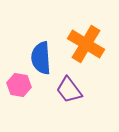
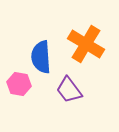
blue semicircle: moved 1 px up
pink hexagon: moved 1 px up
